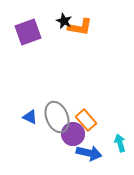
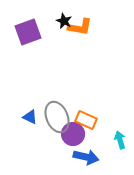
orange rectangle: rotated 25 degrees counterclockwise
cyan arrow: moved 3 px up
blue arrow: moved 3 px left, 4 px down
